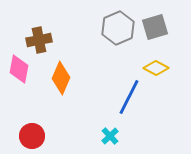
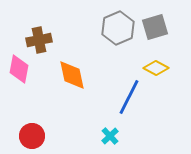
orange diamond: moved 11 px right, 3 px up; rotated 36 degrees counterclockwise
